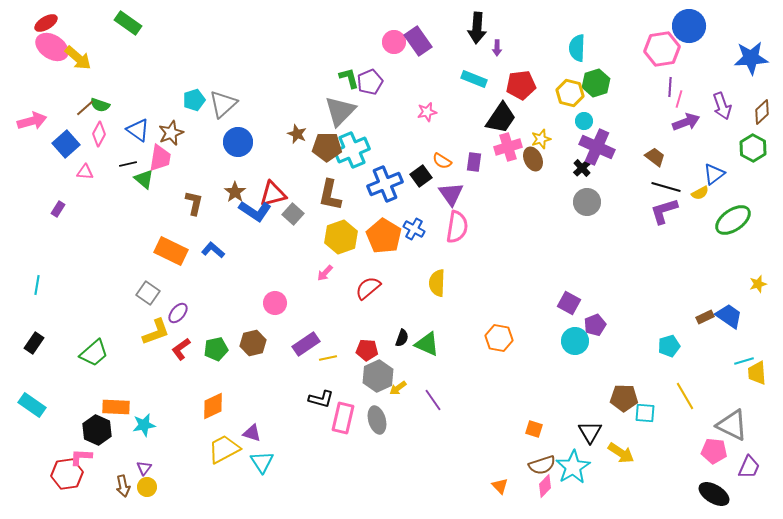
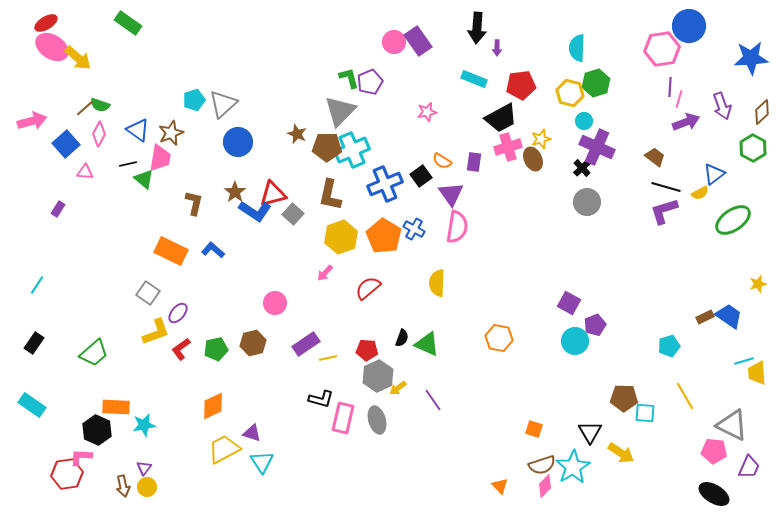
black trapezoid at (501, 118): rotated 28 degrees clockwise
cyan line at (37, 285): rotated 24 degrees clockwise
